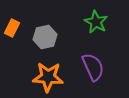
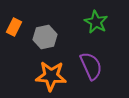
orange rectangle: moved 2 px right, 1 px up
purple semicircle: moved 2 px left, 1 px up
orange star: moved 3 px right, 1 px up
